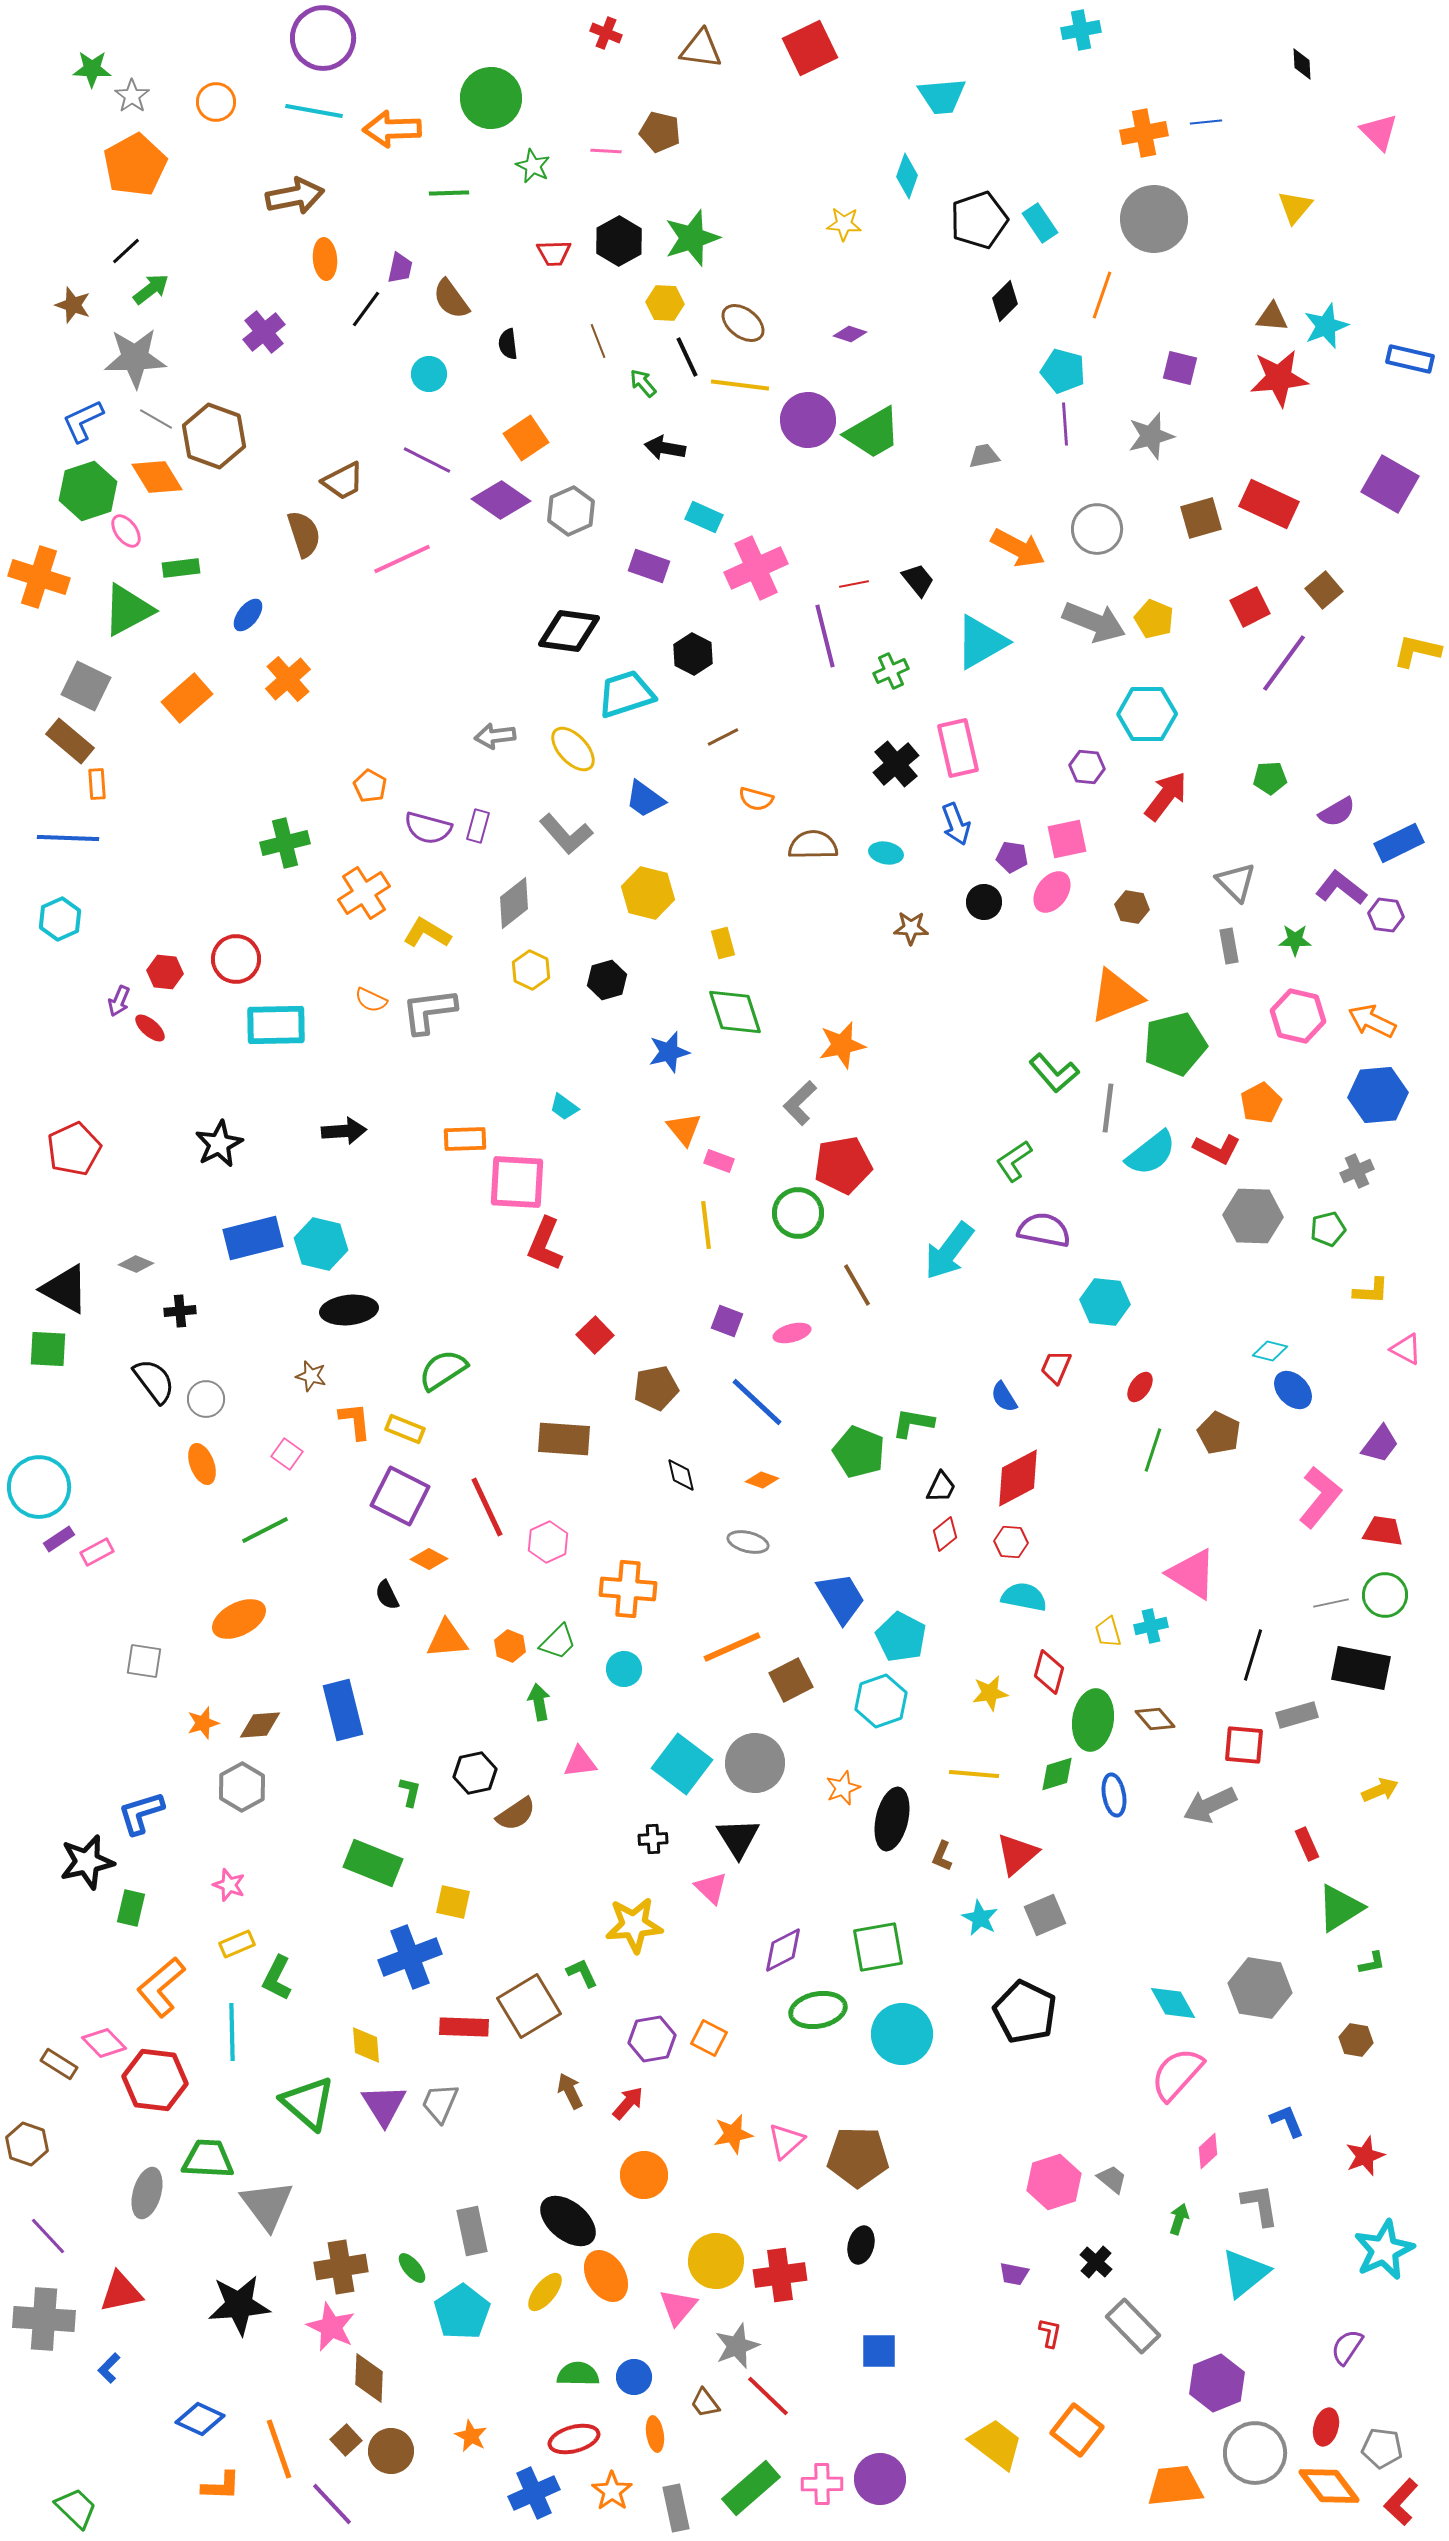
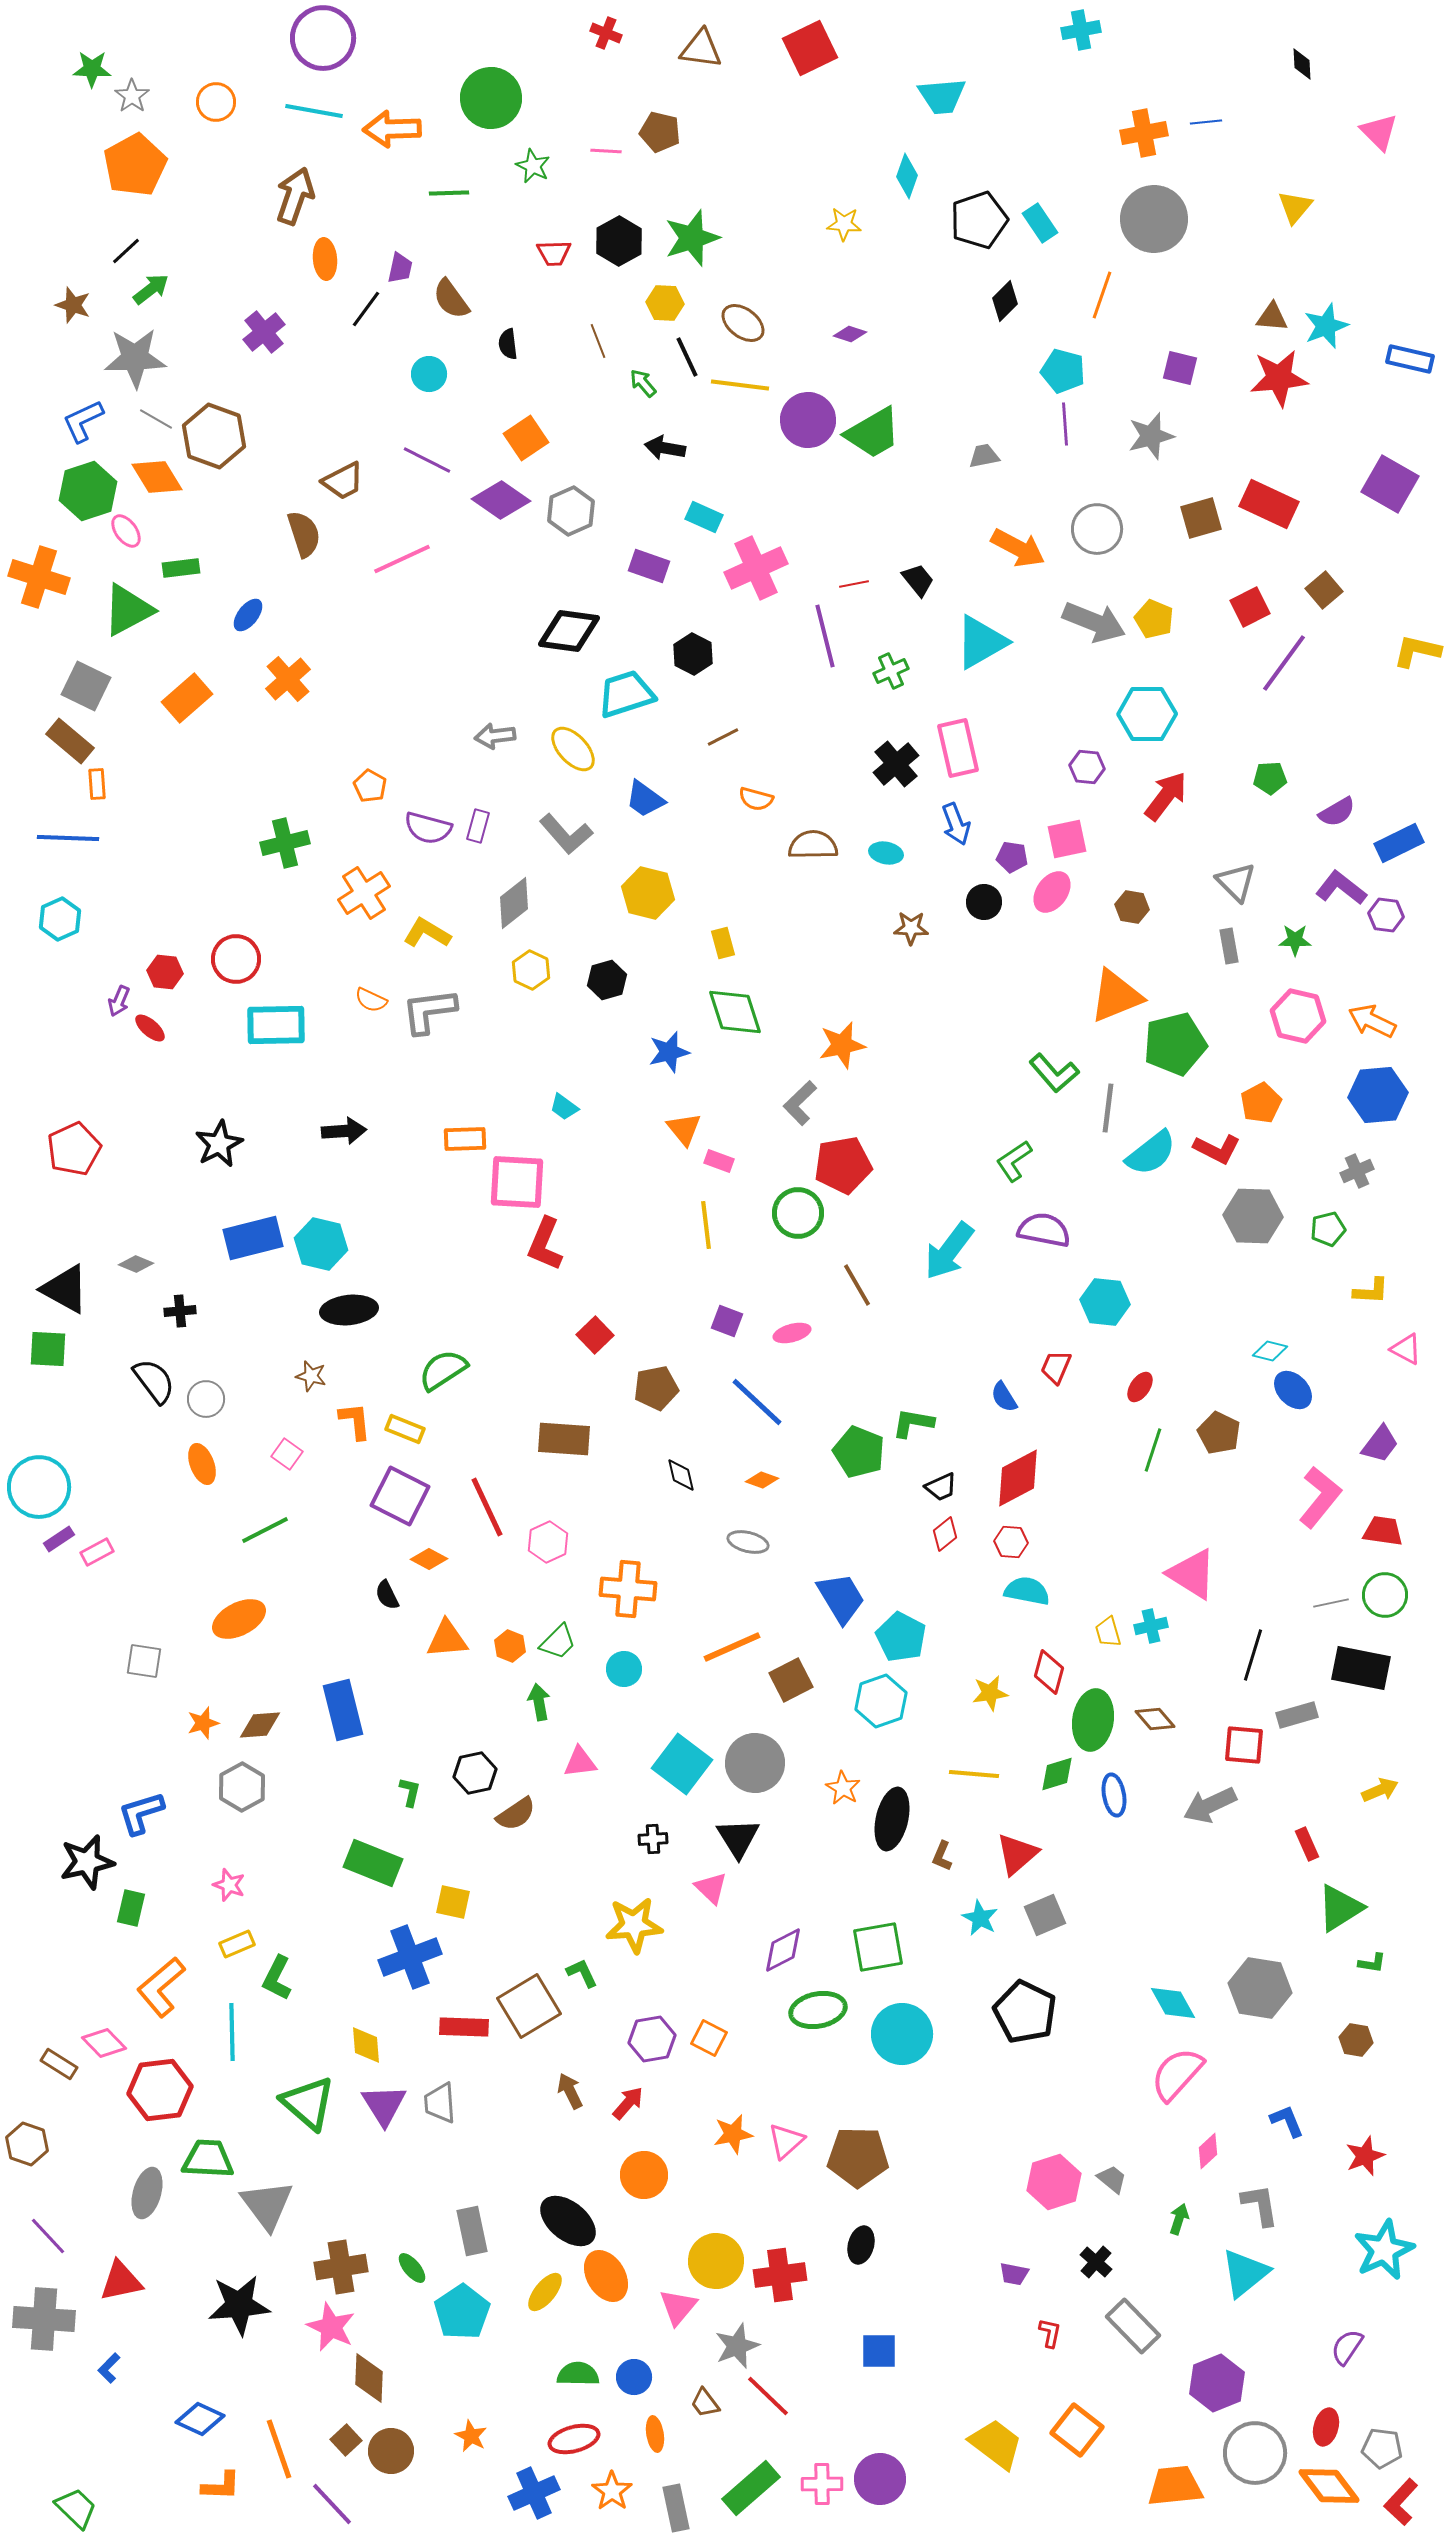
brown arrow at (295, 196): rotated 60 degrees counterclockwise
black trapezoid at (941, 1487): rotated 40 degrees clockwise
cyan semicircle at (1024, 1597): moved 3 px right, 6 px up
orange star at (843, 1788): rotated 20 degrees counterclockwise
green L-shape at (1372, 1963): rotated 20 degrees clockwise
red hexagon at (155, 2080): moved 5 px right, 10 px down; rotated 14 degrees counterclockwise
gray trapezoid at (440, 2103): rotated 27 degrees counterclockwise
red triangle at (121, 2292): moved 11 px up
